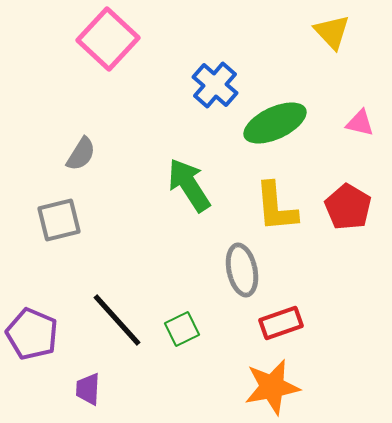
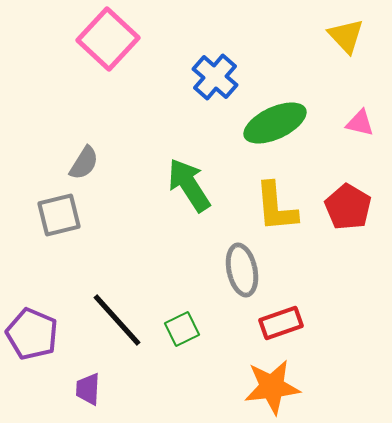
yellow triangle: moved 14 px right, 4 px down
blue cross: moved 8 px up
gray semicircle: moved 3 px right, 9 px down
gray square: moved 5 px up
orange star: rotated 4 degrees clockwise
